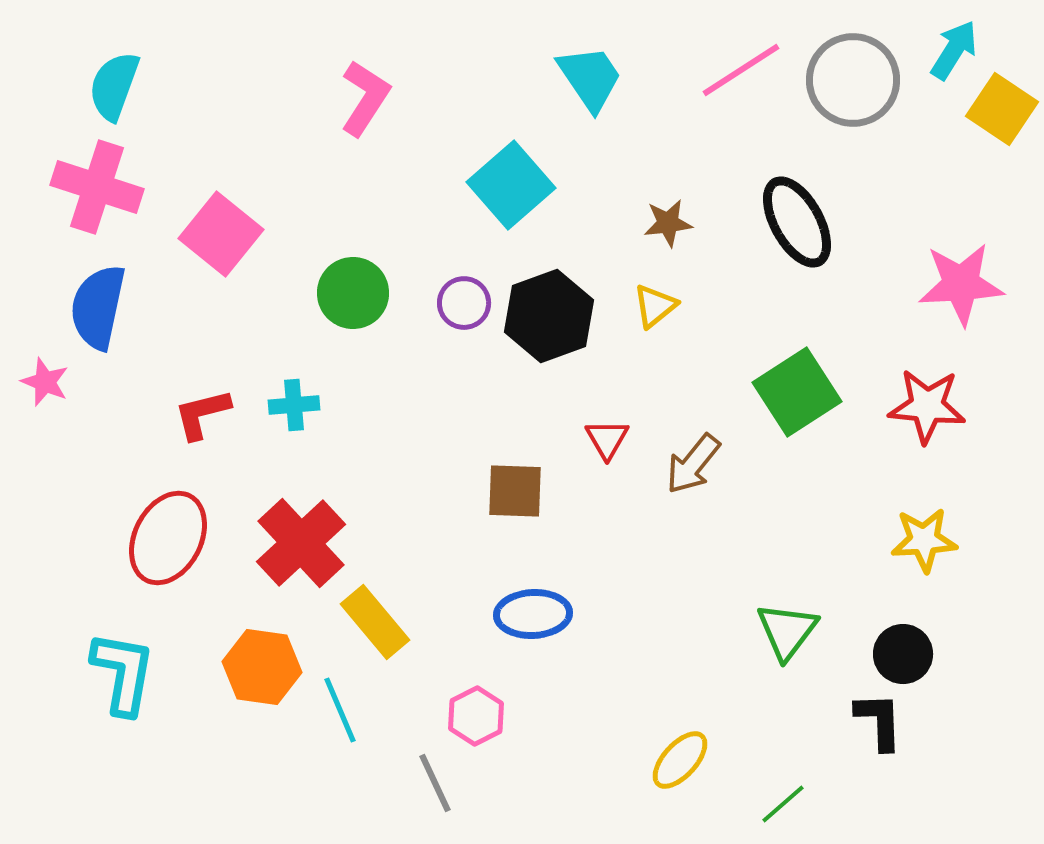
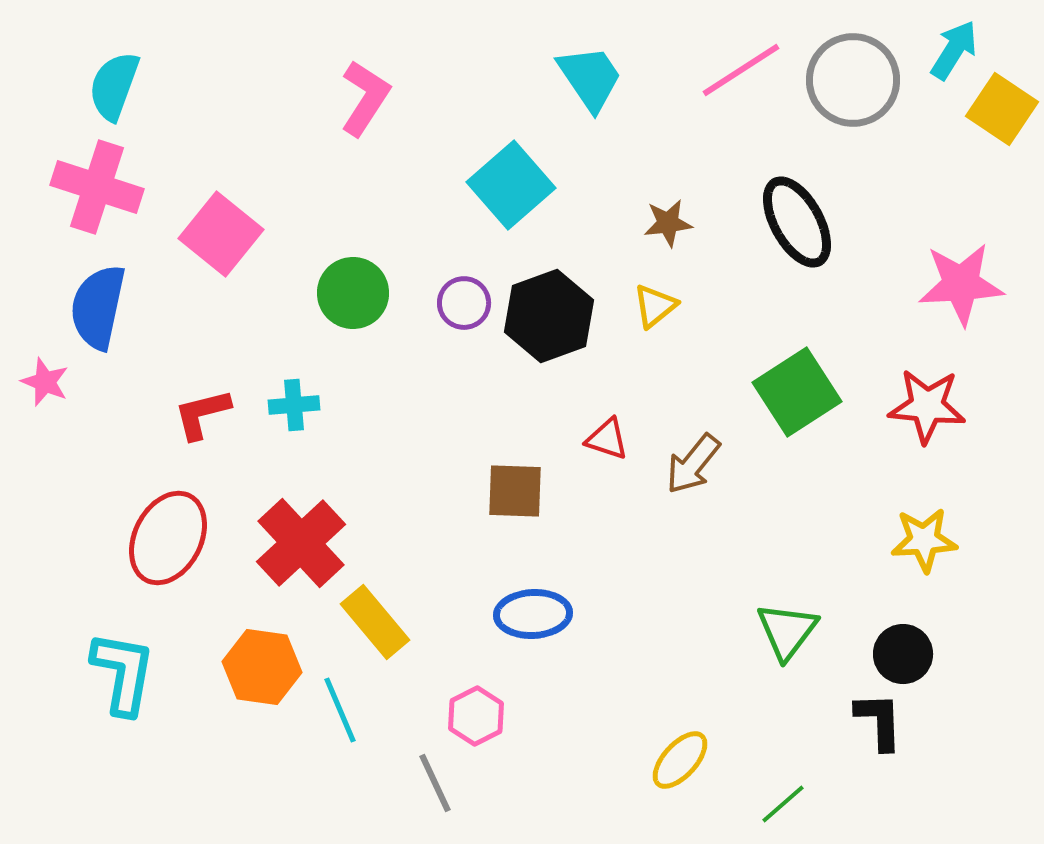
red triangle at (607, 439): rotated 42 degrees counterclockwise
